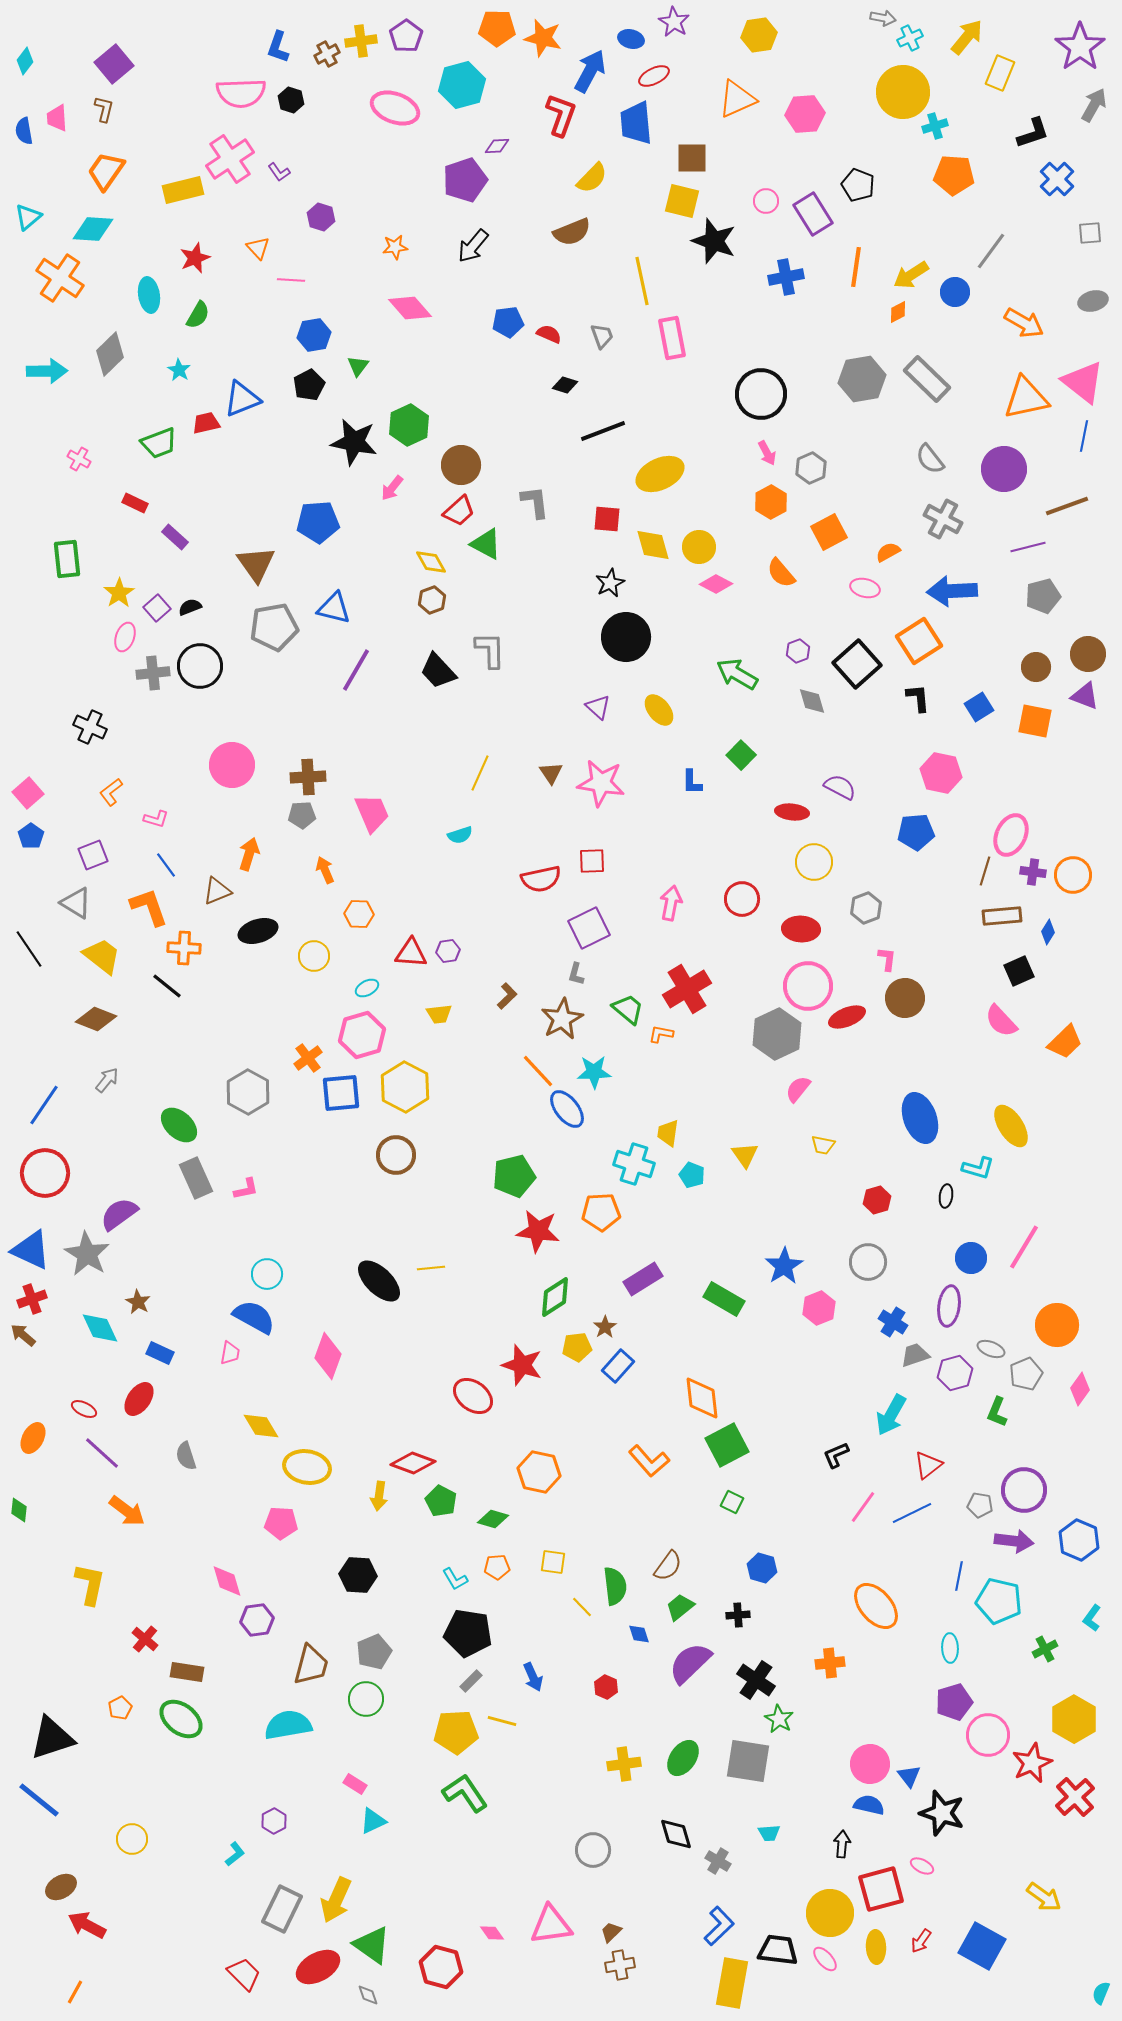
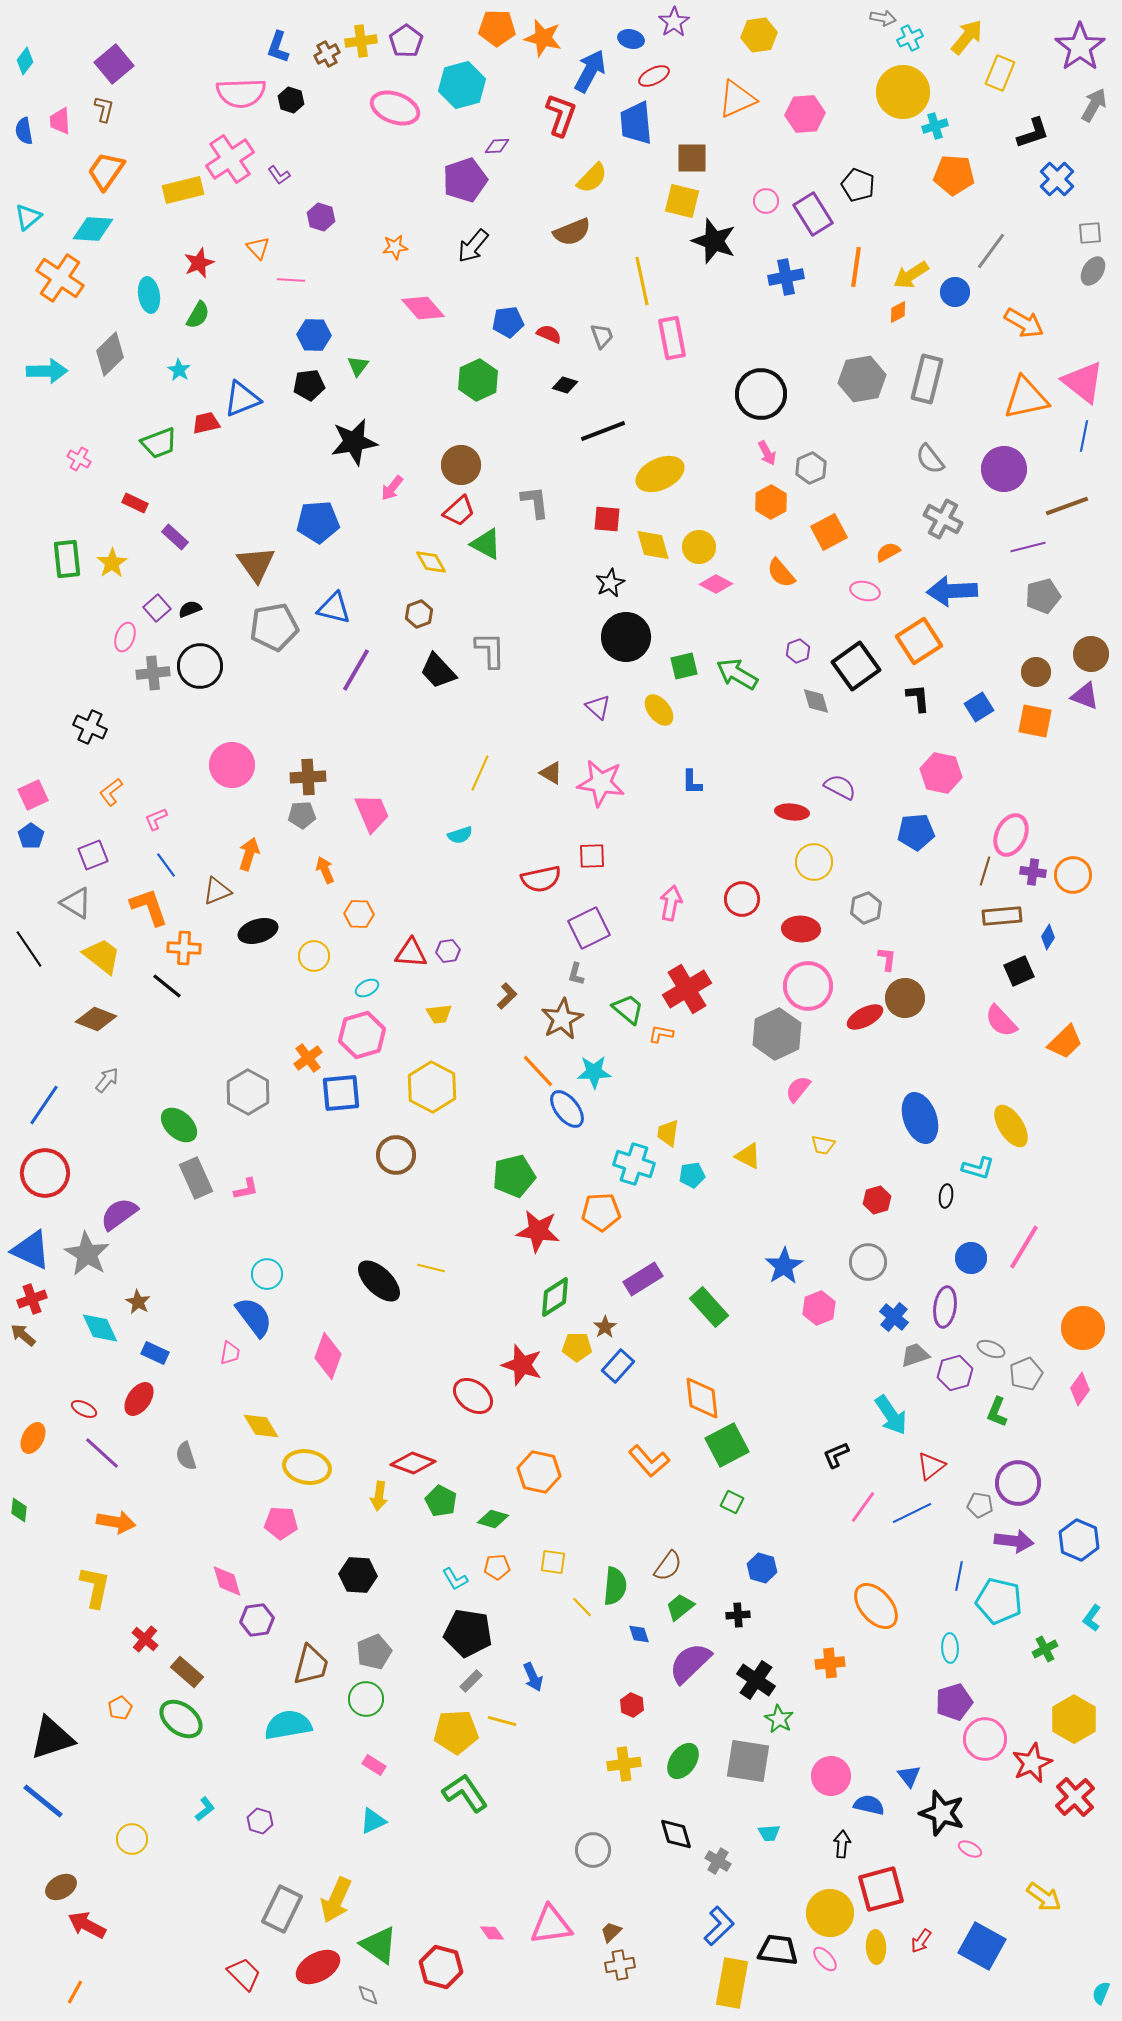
purple star at (674, 22): rotated 8 degrees clockwise
purple pentagon at (406, 36): moved 5 px down
pink trapezoid at (57, 118): moved 3 px right, 3 px down
purple L-shape at (279, 172): moved 3 px down
red star at (195, 258): moved 4 px right, 5 px down
gray ellipse at (1093, 301): moved 30 px up; rotated 44 degrees counterclockwise
pink diamond at (410, 308): moved 13 px right
blue hexagon at (314, 335): rotated 12 degrees clockwise
gray rectangle at (927, 379): rotated 60 degrees clockwise
black pentagon at (309, 385): rotated 20 degrees clockwise
green hexagon at (409, 425): moved 69 px right, 45 px up
black star at (354, 442): rotated 21 degrees counterclockwise
pink ellipse at (865, 588): moved 3 px down
yellow star at (119, 593): moved 7 px left, 30 px up
brown hexagon at (432, 600): moved 13 px left, 14 px down
black semicircle at (190, 607): moved 2 px down
brown circle at (1088, 654): moved 3 px right
black square at (857, 664): moved 1 px left, 2 px down; rotated 6 degrees clockwise
brown circle at (1036, 667): moved 5 px down
gray diamond at (812, 701): moved 4 px right
green square at (741, 755): moved 57 px left, 89 px up; rotated 32 degrees clockwise
brown triangle at (551, 773): rotated 25 degrees counterclockwise
pink square at (28, 793): moved 5 px right, 2 px down; rotated 16 degrees clockwise
pink L-shape at (156, 819): rotated 140 degrees clockwise
red square at (592, 861): moved 5 px up
blue diamond at (1048, 932): moved 5 px down
red ellipse at (847, 1017): moved 18 px right; rotated 6 degrees counterclockwise
yellow hexagon at (405, 1087): moved 27 px right
yellow triangle at (745, 1155): moved 3 px right, 1 px down; rotated 28 degrees counterclockwise
cyan pentagon at (692, 1175): rotated 30 degrees counterclockwise
yellow line at (431, 1268): rotated 20 degrees clockwise
green rectangle at (724, 1299): moved 15 px left, 8 px down; rotated 18 degrees clockwise
purple ellipse at (949, 1306): moved 4 px left, 1 px down
blue semicircle at (254, 1317): rotated 24 degrees clockwise
blue cross at (893, 1322): moved 1 px right, 5 px up; rotated 8 degrees clockwise
orange circle at (1057, 1325): moved 26 px right, 3 px down
yellow pentagon at (577, 1347): rotated 8 degrees clockwise
blue rectangle at (160, 1353): moved 5 px left
cyan arrow at (891, 1415): rotated 63 degrees counterclockwise
red triangle at (928, 1465): moved 3 px right, 1 px down
purple circle at (1024, 1490): moved 6 px left, 7 px up
orange arrow at (127, 1511): moved 11 px left, 11 px down; rotated 27 degrees counterclockwise
yellow L-shape at (90, 1584): moved 5 px right, 3 px down
green semicircle at (615, 1586): rotated 12 degrees clockwise
brown rectangle at (187, 1672): rotated 32 degrees clockwise
red hexagon at (606, 1687): moved 26 px right, 18 px down
pink circle at (988, 1735): moved 3 px left, 4 px down
green ellipse at (683, 1758): moved 3 px down
pink circle at (870, 1764): moved 39 px left, 12 px down
pink rectangle at (355, 1784): moved 19 px right, 19 px up
blue line at (39, 1800): moved 4 px right, 1 px down
purple hexagon at (274, 1821): moved 14 px left; rotated 15 degrees counterclockwise
cyan L-shape at (235, 1854): moved 30 px left, 45 px up
pink ellipse at (922, 1866): moved 48 px right, 17 px up
green triangle at (372, 1945): moved 7 px right
